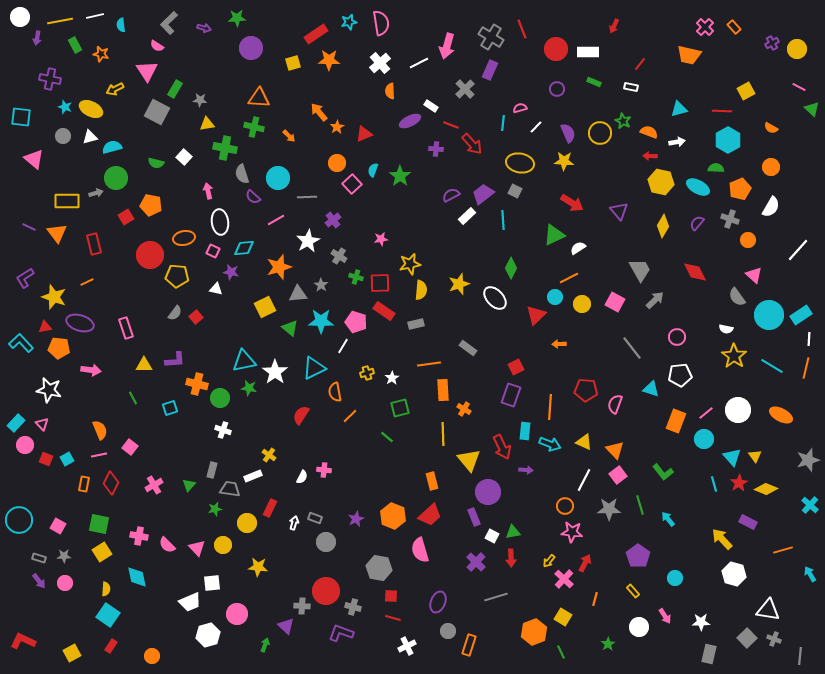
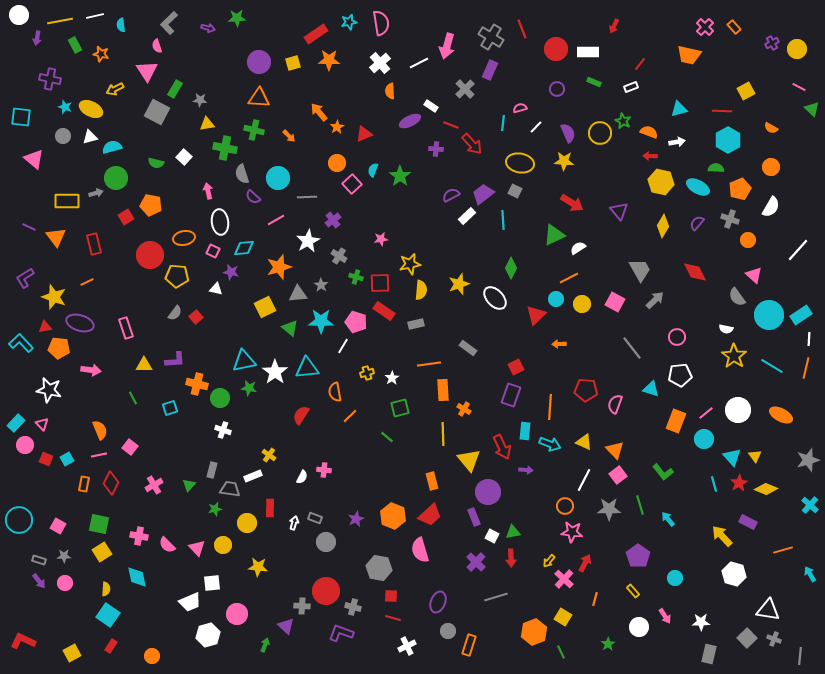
white circle at (20, 17): moved 1 px left, 2 px up
purple arrow at (204, 28): moved 4 px right
pink semicircle at (157, 46): rotated 40 degrees clockwise
purple circle at (251, 48): moved 8 px right, 14 px down
white rectangle at (631, 87): rotated 32 degrees counterclockwise
green cross at (254, 127): moved 3 px down
orange triangle at (57, 233): moved 1 px left, 4 px down
cyan circle at (555, 297): moved 1 px right, 2 px down
cyan triangle at (314, 368): moved 7 px left; rotated 20 degrees clockwise
red rectangle at (270, 508): rotated 24 degrees counterclockwise
yellow arrow at (722, 539): moved 3 px up
gray rectangle at (39, 558): moved 2 px down
